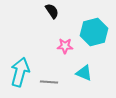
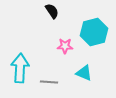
cyan arrow: moved 4 px up; rotated 12 degrees counterclockwise
